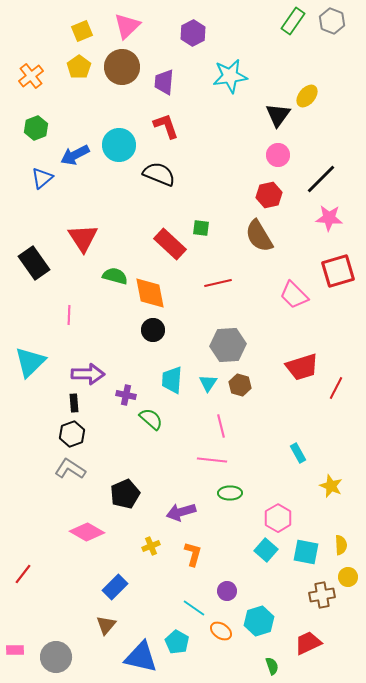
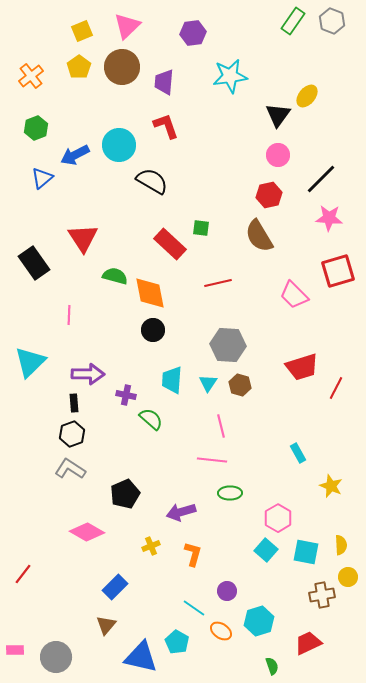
purple hexagon at (193, 33): rotated 20 degrees clockwise
black semicircle at (159, 174): moved 7 px left, 7 px down; rotated 8 degrees clockwise
gray hexagon at (228, 345): rotated 8 degrees clockwise
